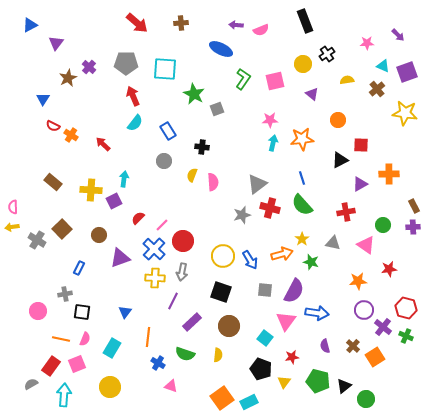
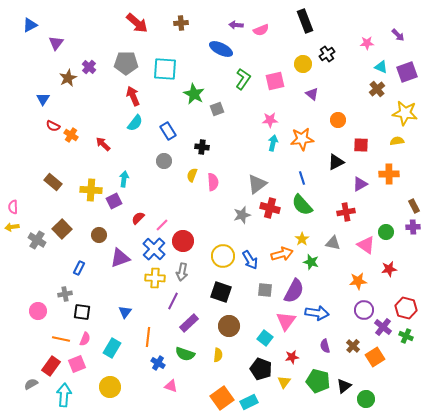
cyan triangle at (383, 66): moved 2 px left, 1 px down
yellow semicircle at (347, 80): moved 50 px right, 61 px down
black triangle at (340, 160): moved 4 px left, 2 px down
green circle at (383, 225): moved 3 px right, 7 px down
purple rectangle at (192, 322): moved 3 px left, 1 px down
